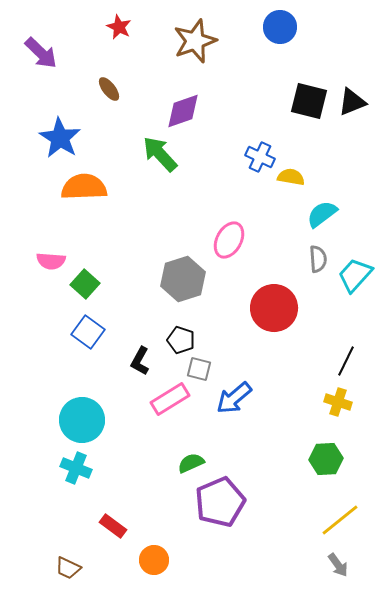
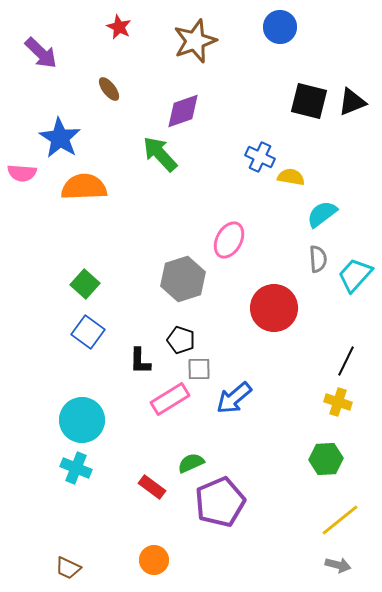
pink semicircle: moved 29 px left, 88 px up
black L-shape: rotated 28 degrees counterclockwise
gray square: rotated 15 degrees counterclockwise
red rectangle: moved 39 px right, 39 px up
gray arrow: rotated 40 degrees counterclockwise
